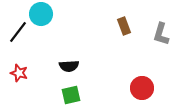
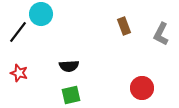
gray L-shape: rotated 10 degrees clockwise
